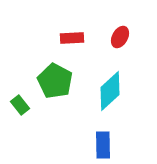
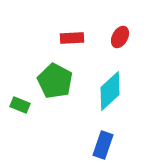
green rectangle: rotated 30 degrees counterclockwise
blue rectangle: rotated 20 degrees clockwise
